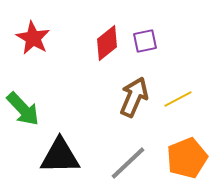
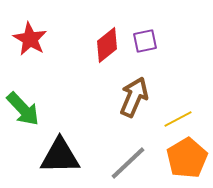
red star: moved 3 px left, 1 px down
red diamond: moved 2 px down
yellow line: moved 20 px down
orange pentagon: rotated 9 degrees counterclockwise
